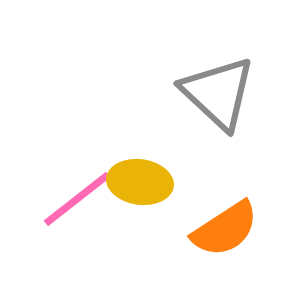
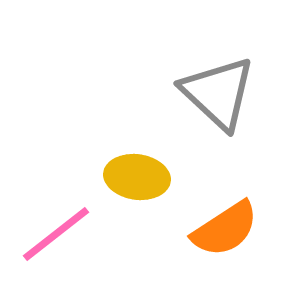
yellow ellipse: moved 3 px left, 5 px up
pink line: moved 21 px left, 35 px down
